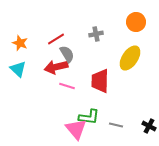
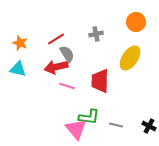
cyan triangle: rotated 30 degrees counterclockwise
